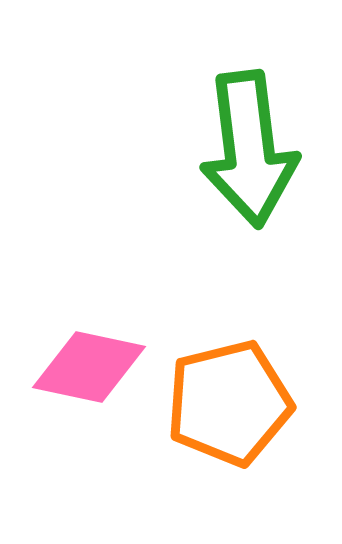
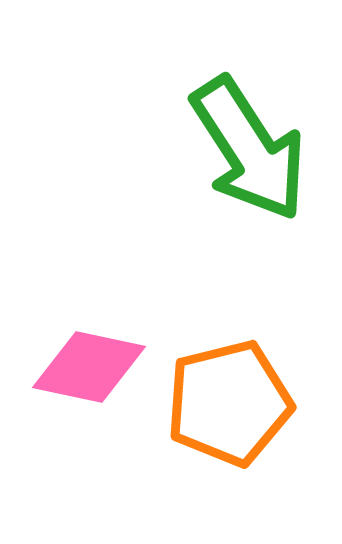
green arrow: rotated 26 degrees counterclockwise
